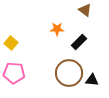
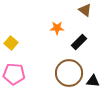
orange star: moved 1 px up
pink pentagon: moved 1 px down
black triangle: moved 1 px right, 1 px down
